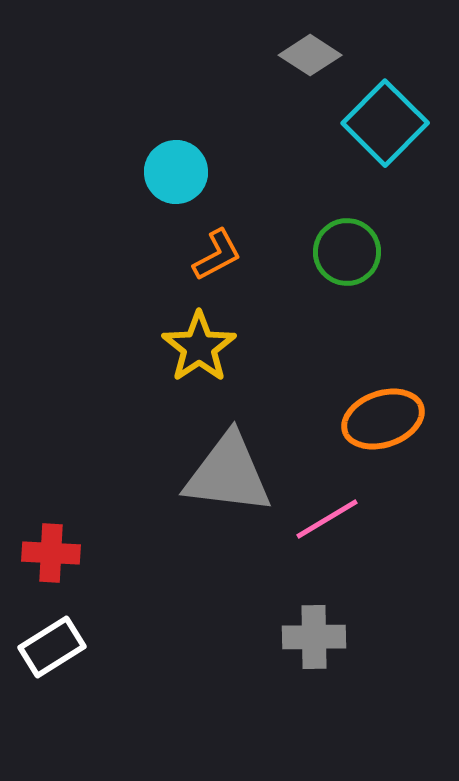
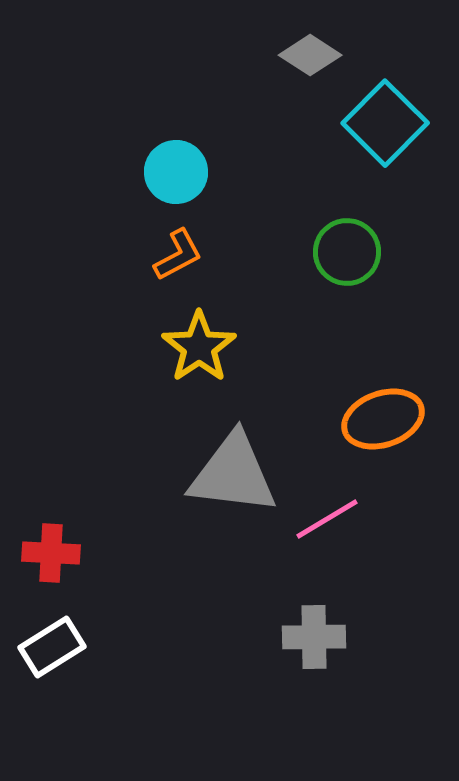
orange L-shape: moved 39 px left
gray triangle: moved 5 px right
